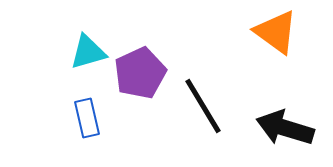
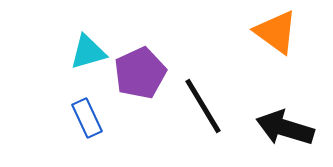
blue rectangle: rotated 12 degrees counterclockwise
